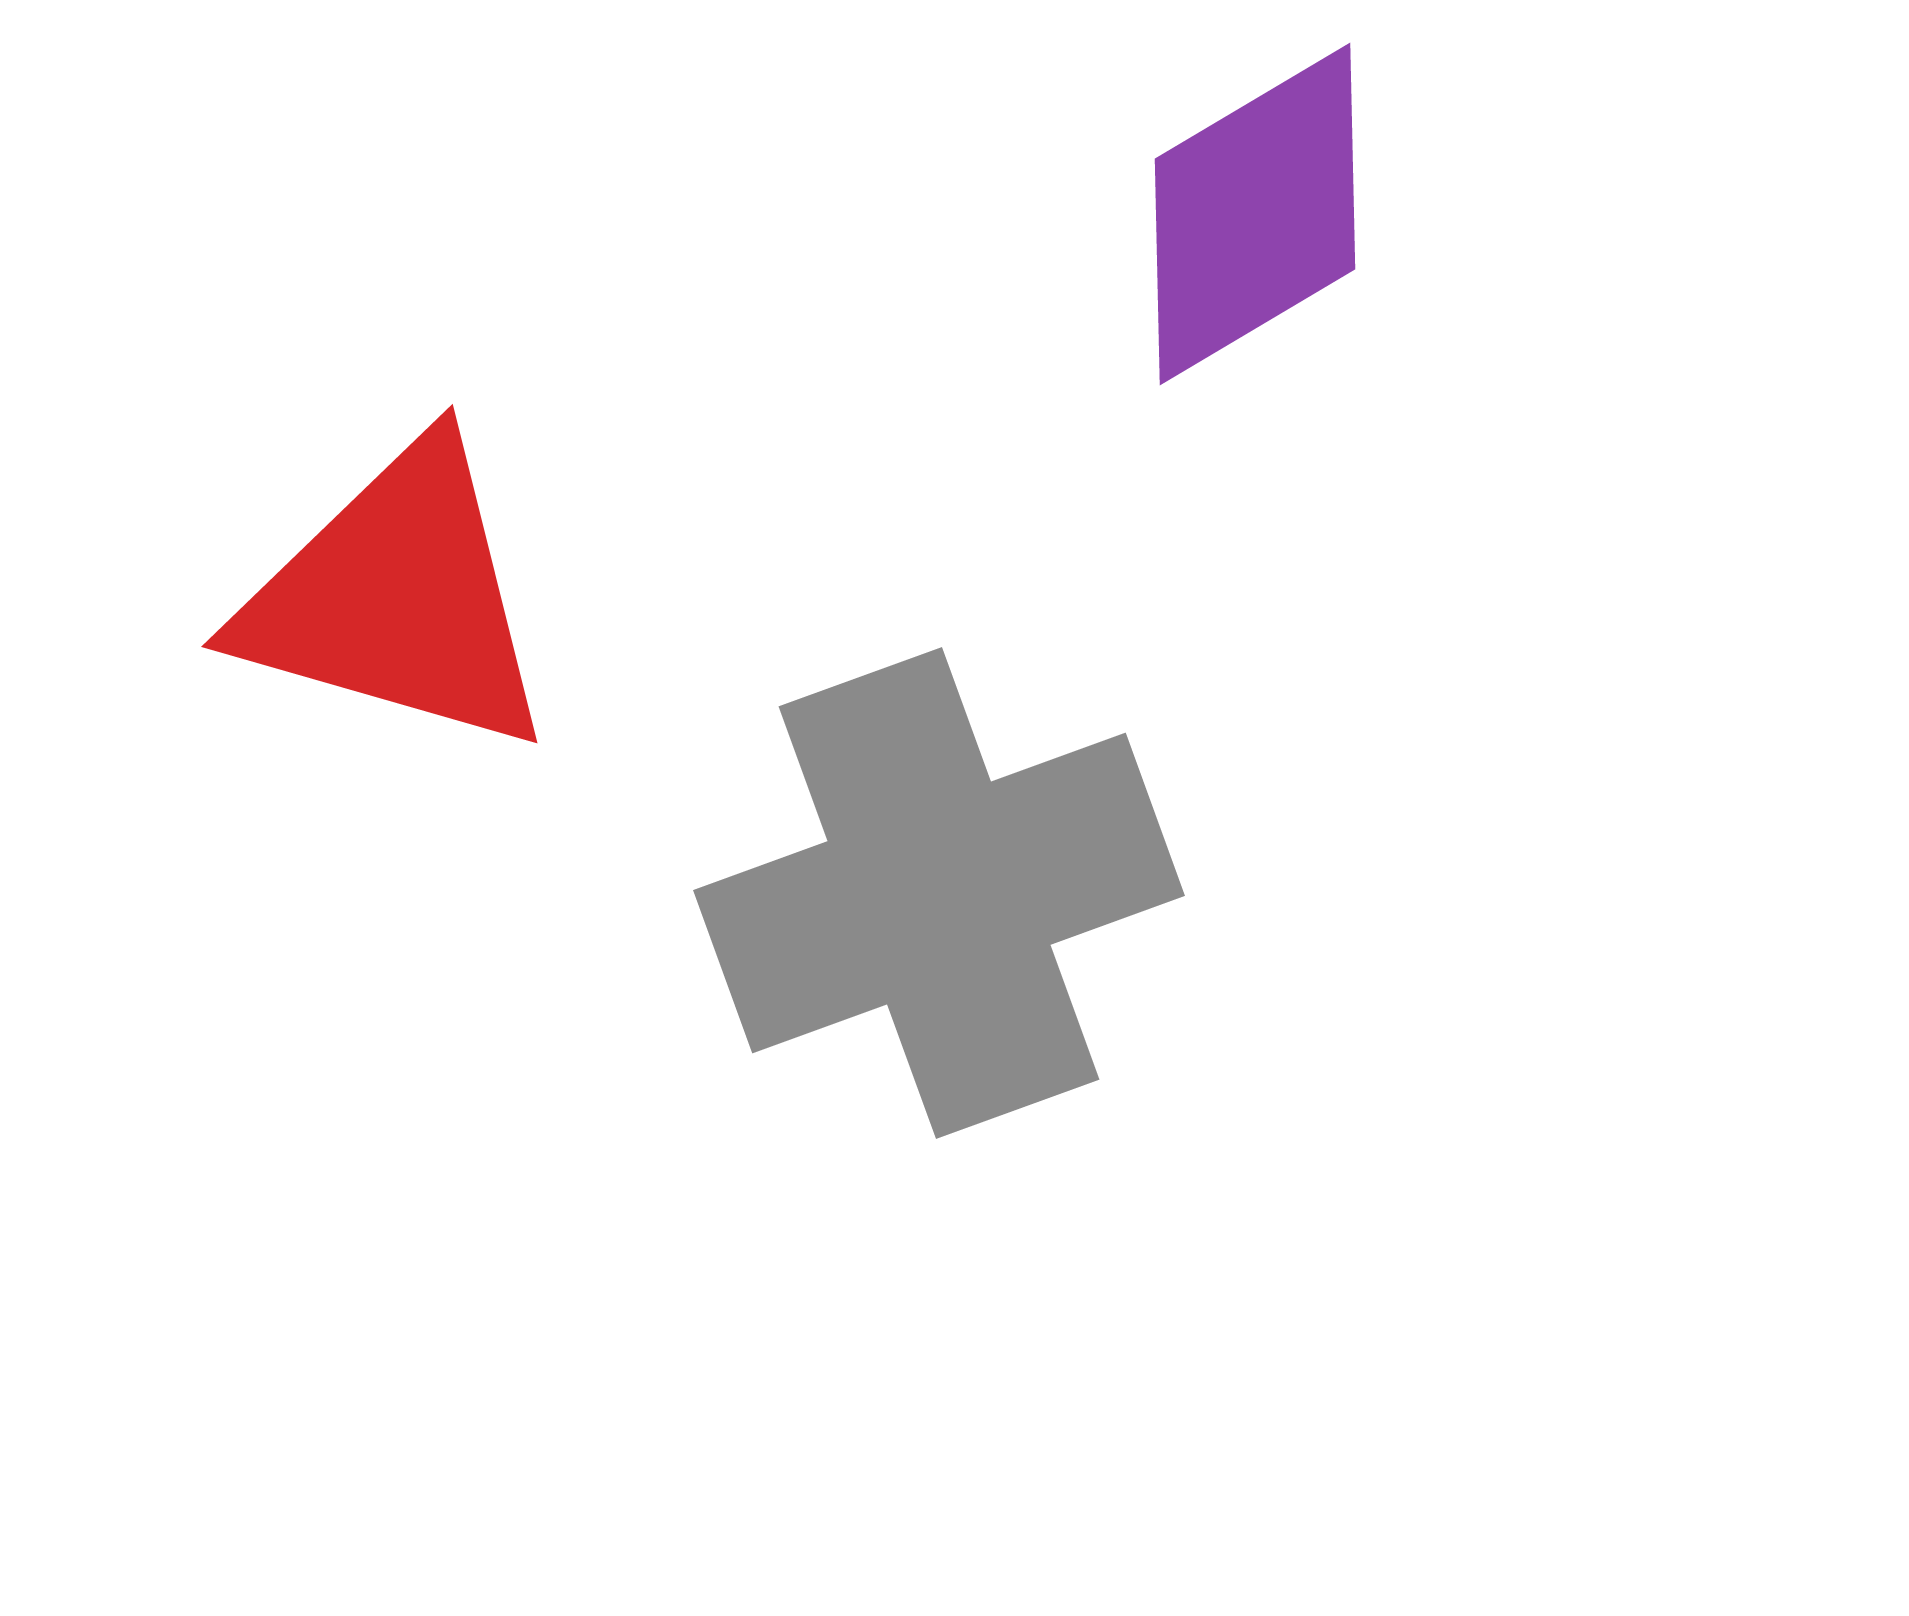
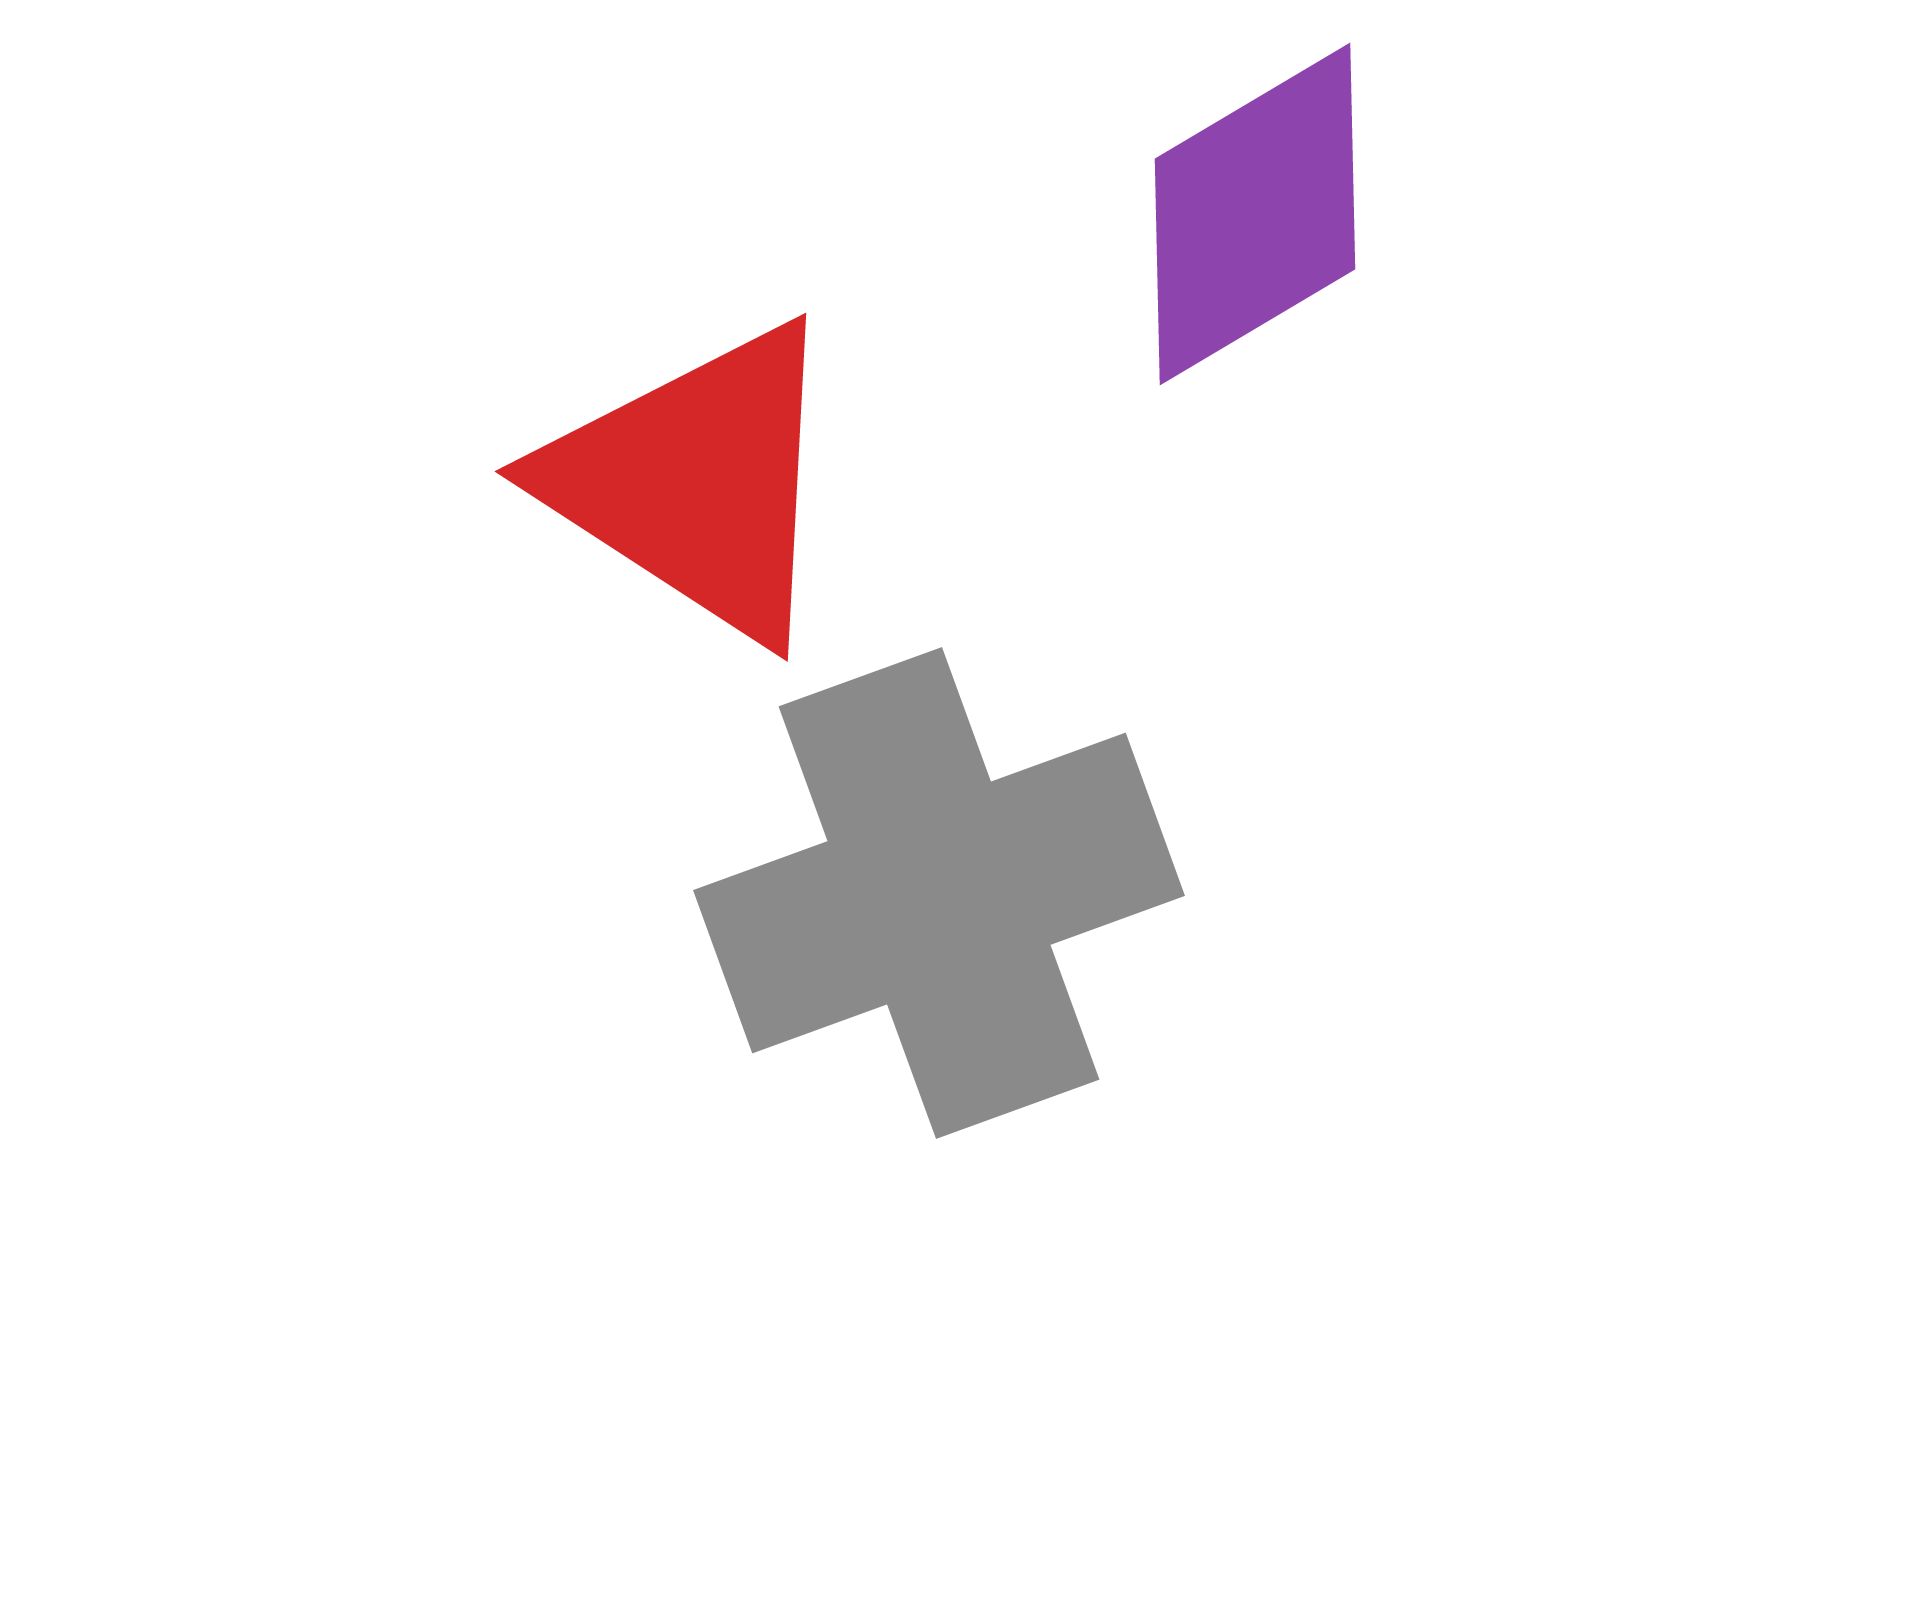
red triangle: moved 299 px right, 116 px up; rotated 17 degrees clockwise
